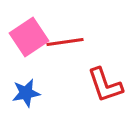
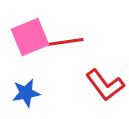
pink square: moved 1 px right; rotated 12 degrees clockwise
red L-shape: rotated 18 degrees counterclockwise
